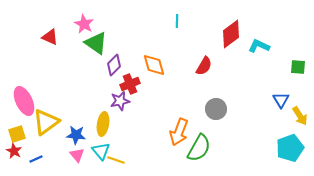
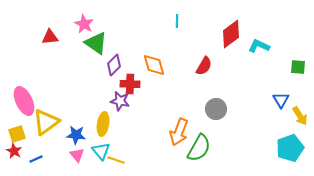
red triangle: rotated 30 degrees counterclockwise
red cross: rotated 24 degrees clockwise
purple star: rotated 24 degrees clockwise
